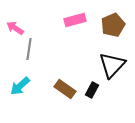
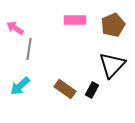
pink rectangle: rotated 15 degrees clockwise
